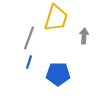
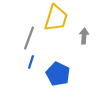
blue line: moved 2 px right
blue pentagon: rotated 25 degrees clockwise
